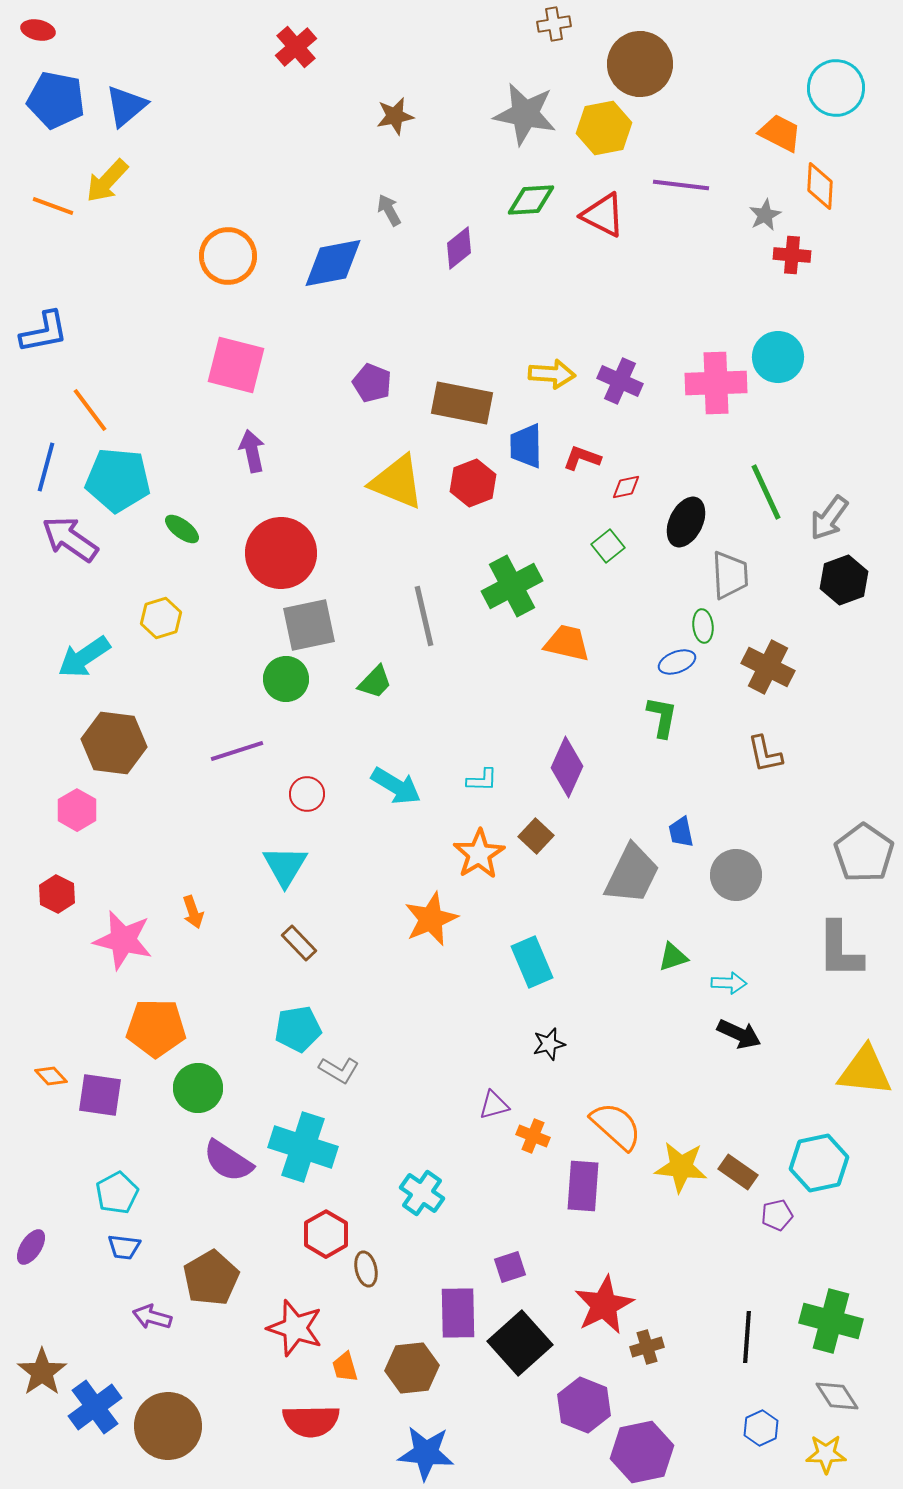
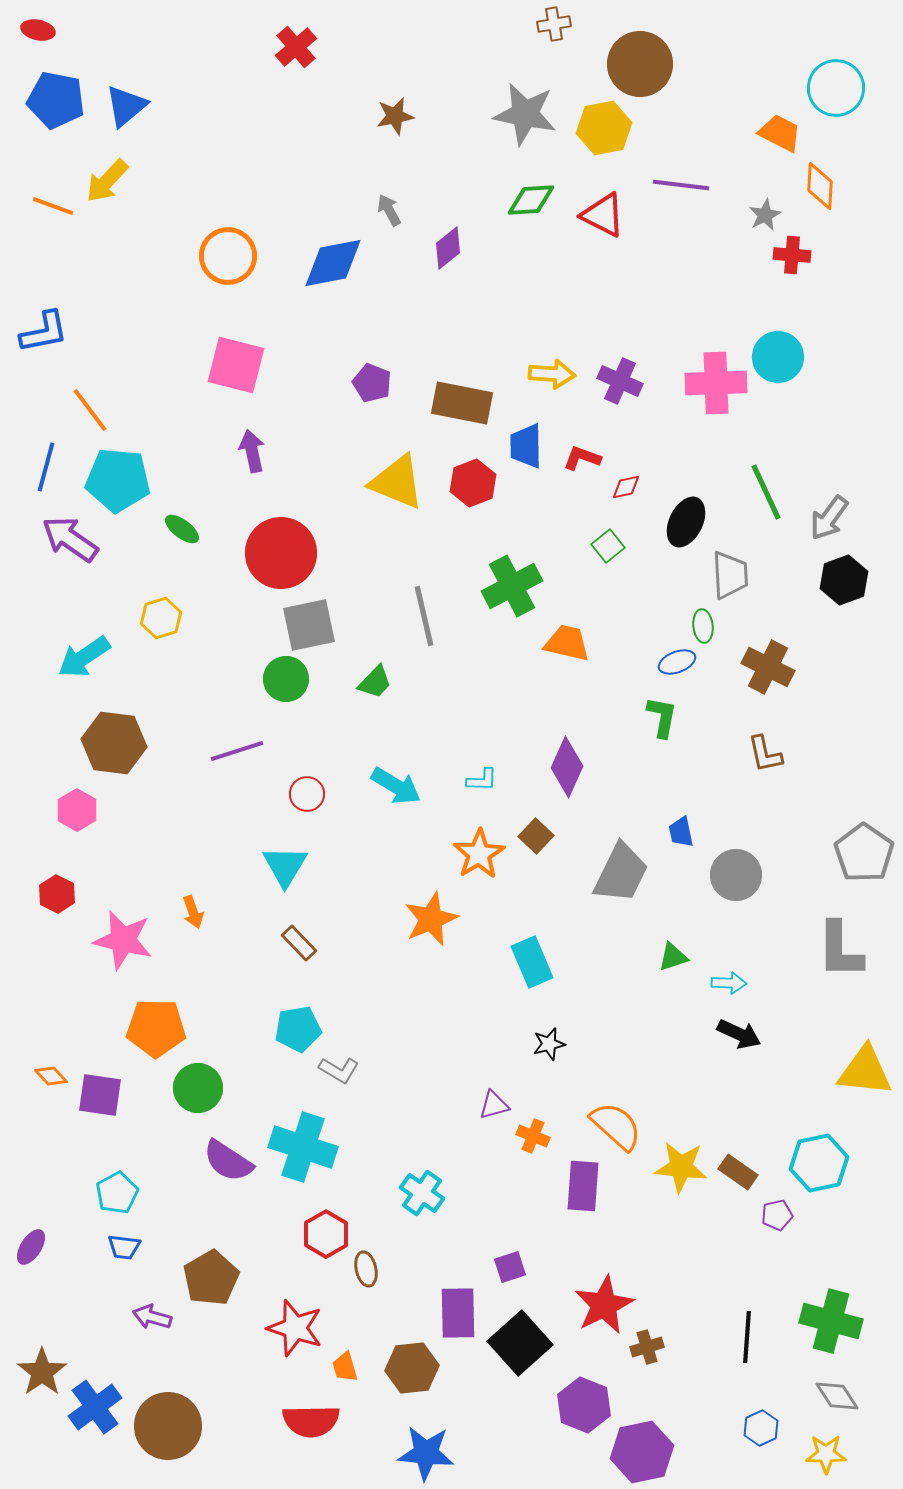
purple diamond at (459, 248): moved 11 px left
gray trapezoid at (632, 874): moved 11 px left, 1 px up
